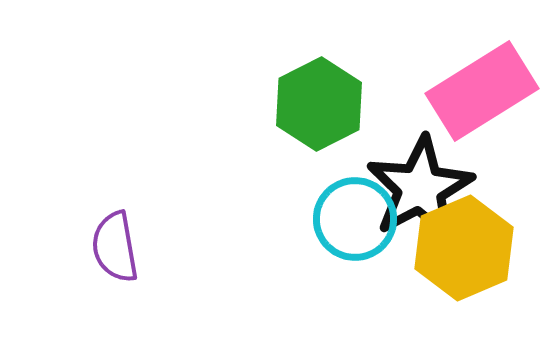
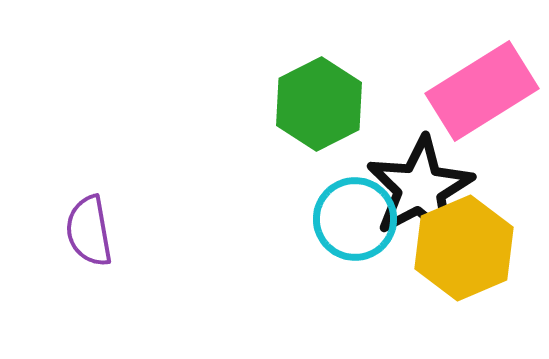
purple semicircle: moved 26 px left, 16 px up
